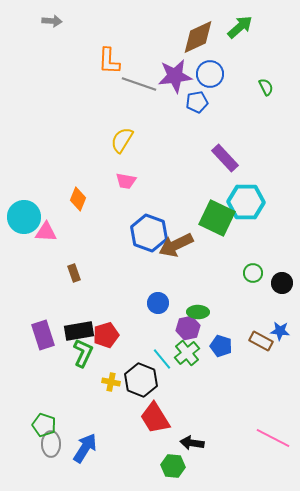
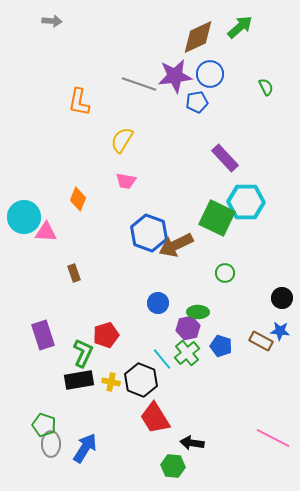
orange L-shape at (109, 61): moved 30 px left, 41 px down; rotated 8 degrees clockwise
green circle at (253, 273): moved 28 px left
black circle at (282, 283): moved 15 px down
black rectangle at (79, 331): moved 49 px down
